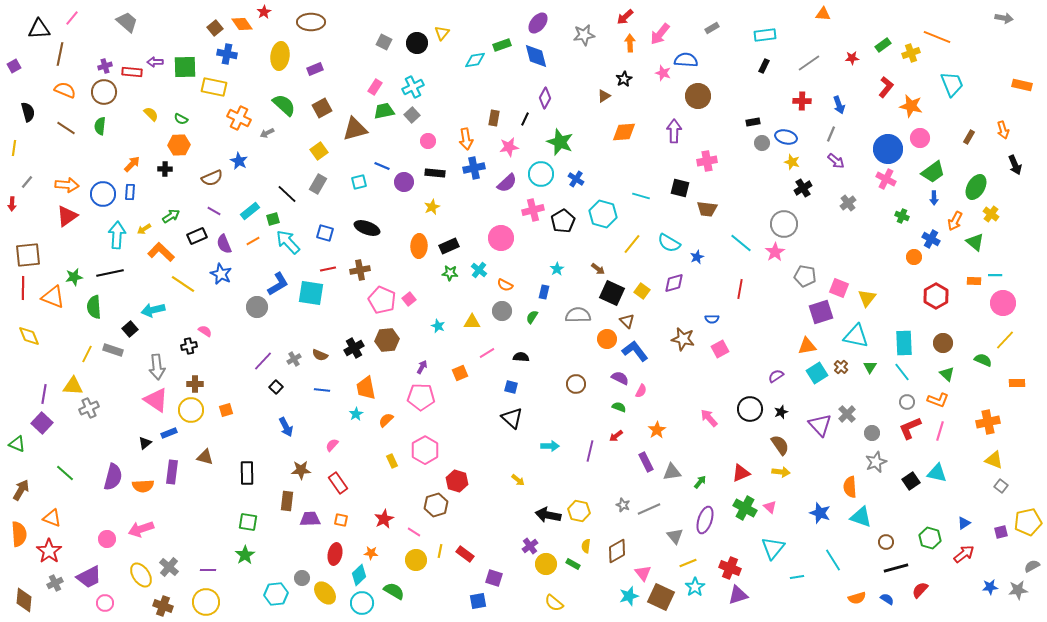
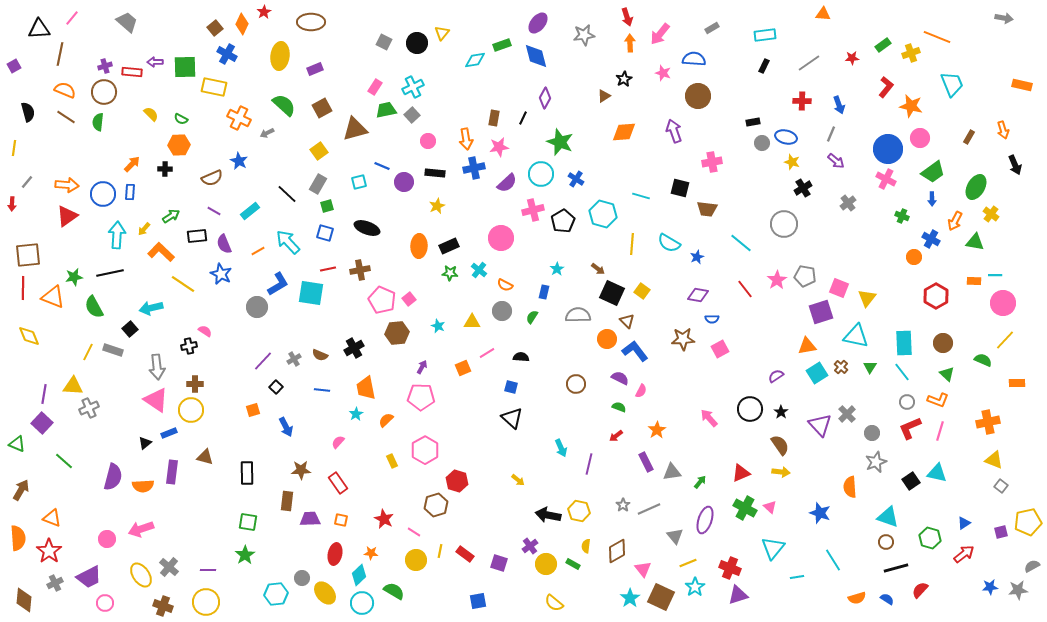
red arrow at (625, 17): moved 2 px right; rotated 66 degrees counterclockwise
orange diamond at (242, 24): rotated 60 degrees clockwise
blue cross at (227, 54): rotated 18 degrees clockwise
blue semicircle at (686, 60): moved 8 px right, 1 px up
green trapezoid at (384, 111): moved 2 px right, 1 px up
black line at (525, 119): moved 2 px left, 1 px up
green semicircle at (100, 126): moved 2 px left, 4 px up
brown line at (66, 128): moved 11 px up
purple arrow at (674, 131): rotated 20 degrees counterclockwise
pink star at (509, 147): moved 10 px left
pink cross at (707, 161): moved 5 px right, 1 px down
blue arrow at (934, 198): moved 2 px left, 1 px down
yellow star at (432, 207): moved 5 px right, 1 px up
green square at (273, 219): moved 54 px right, 13 px up
yellow arrow at (144, 229): rotated 16 degrees counterclockwise
black rectangle at (197, 236): rotated 18 degrees clockwise
orange line at (253, 241): moved 5 px right, 10 px down
green triangle at (975, 242): rotated 30 degrees counterclockwise
yellow line at (632, 244): rotated 35 degrees counterclockwise
pink star at (775, 252): moved 2 px right, 28 px down
purple diamond at (674, 283): moved 24 px right, 12 px down; rotated 25 degrees clockwise
red line at (740, 289): moved 5 px right; rotated 48 degrees counterclockwise
green semicircle at (94, 307): rotated 25 degrees counterclockwise
cyan arrow at (153, 310): moved 2 px left, 2 px up
brown star at (683, 339): rotated 15 degrees counterclockwise
brown hexagon at (387, 340): moved 10 px right, 7 px up
yellow line at (87, 354): moved 1 px right, 2 px up
orange square at (460, 373): moved 3 px right, 5 px up
orange square at (226, 410): moved 27 px right
black star at (781, 412): rotated 16 degrees counterclockwise
pink semicircle at (332, 445): moved 6 px right, 3 px up
cyan arrow at (550, 446): moved 11 px right, 2 px down; rotated 66 degrees clockwise
purple line at (590, 451): moved 1 px left, 13 px down
green line at (65, 473): moved 1 px left, 12 px up
gray star at (623, 505): rotated 16 degrees clockwise
cyan triangle at (861, 517): moved 27 px right
red star at (384, 519): rotated 18 degrees counterclockwise
orange semicircle at (19, 534): moved 1 px left, 4 px down
pink triangle at (643, 573): moved 4 px up
purple square at (494, 578): moved 5 px right, 15 px up
cyan star at (629, 596): moved 1 px right, 2 px down; rotated 18 degrees counterclockwise
